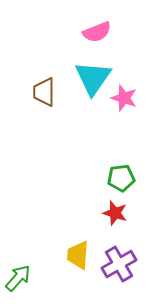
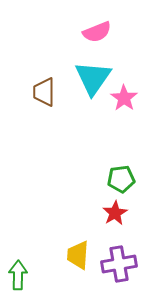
pink star: rotated 16 degrees clockwise
green pentagon: moved 1 px down
red star: rotated 25 degrees clockwise
purple cross: rotated 20 degrees clockwise
green arrow: moved 3 px up; rotated 40 degrees counterclockwise
